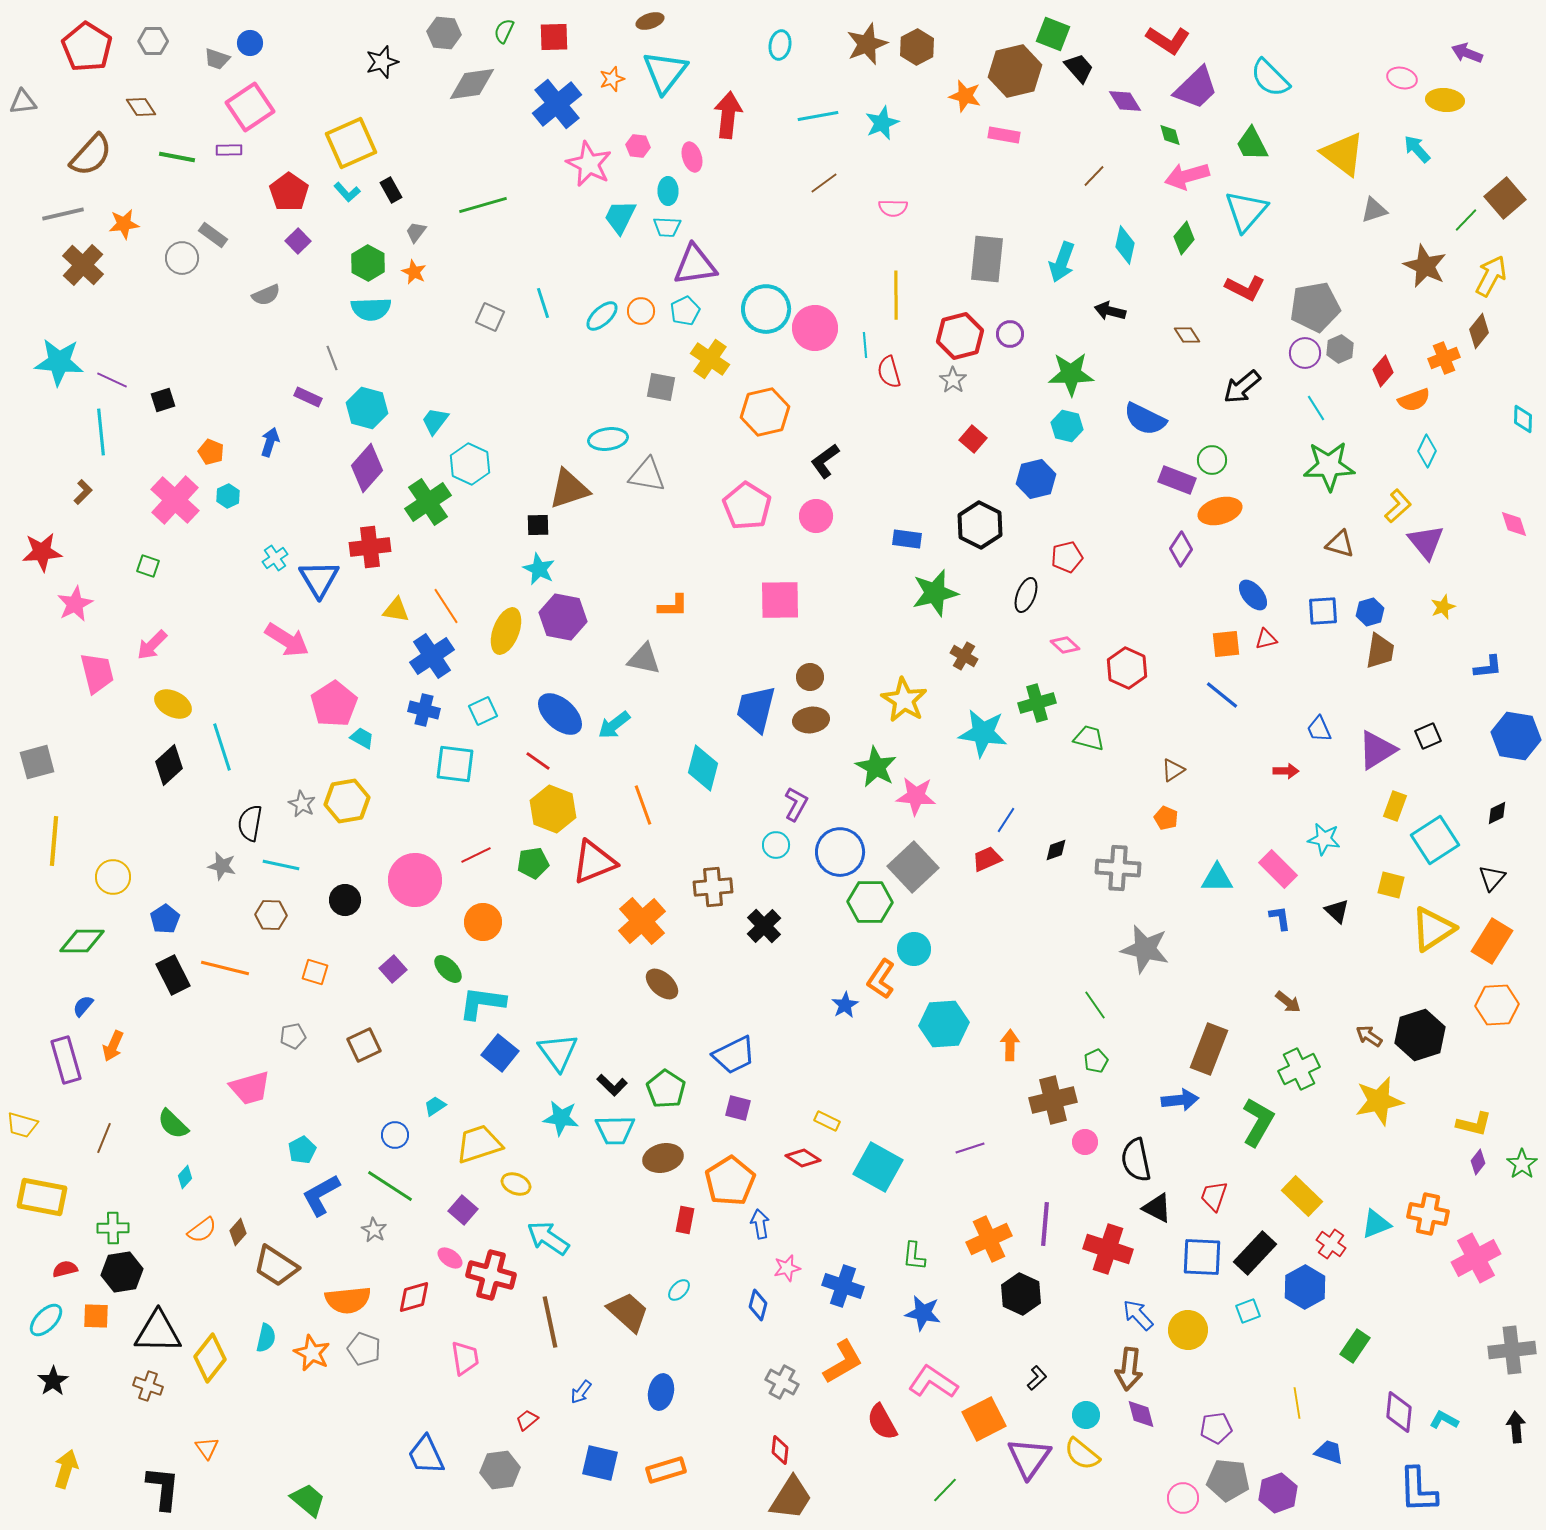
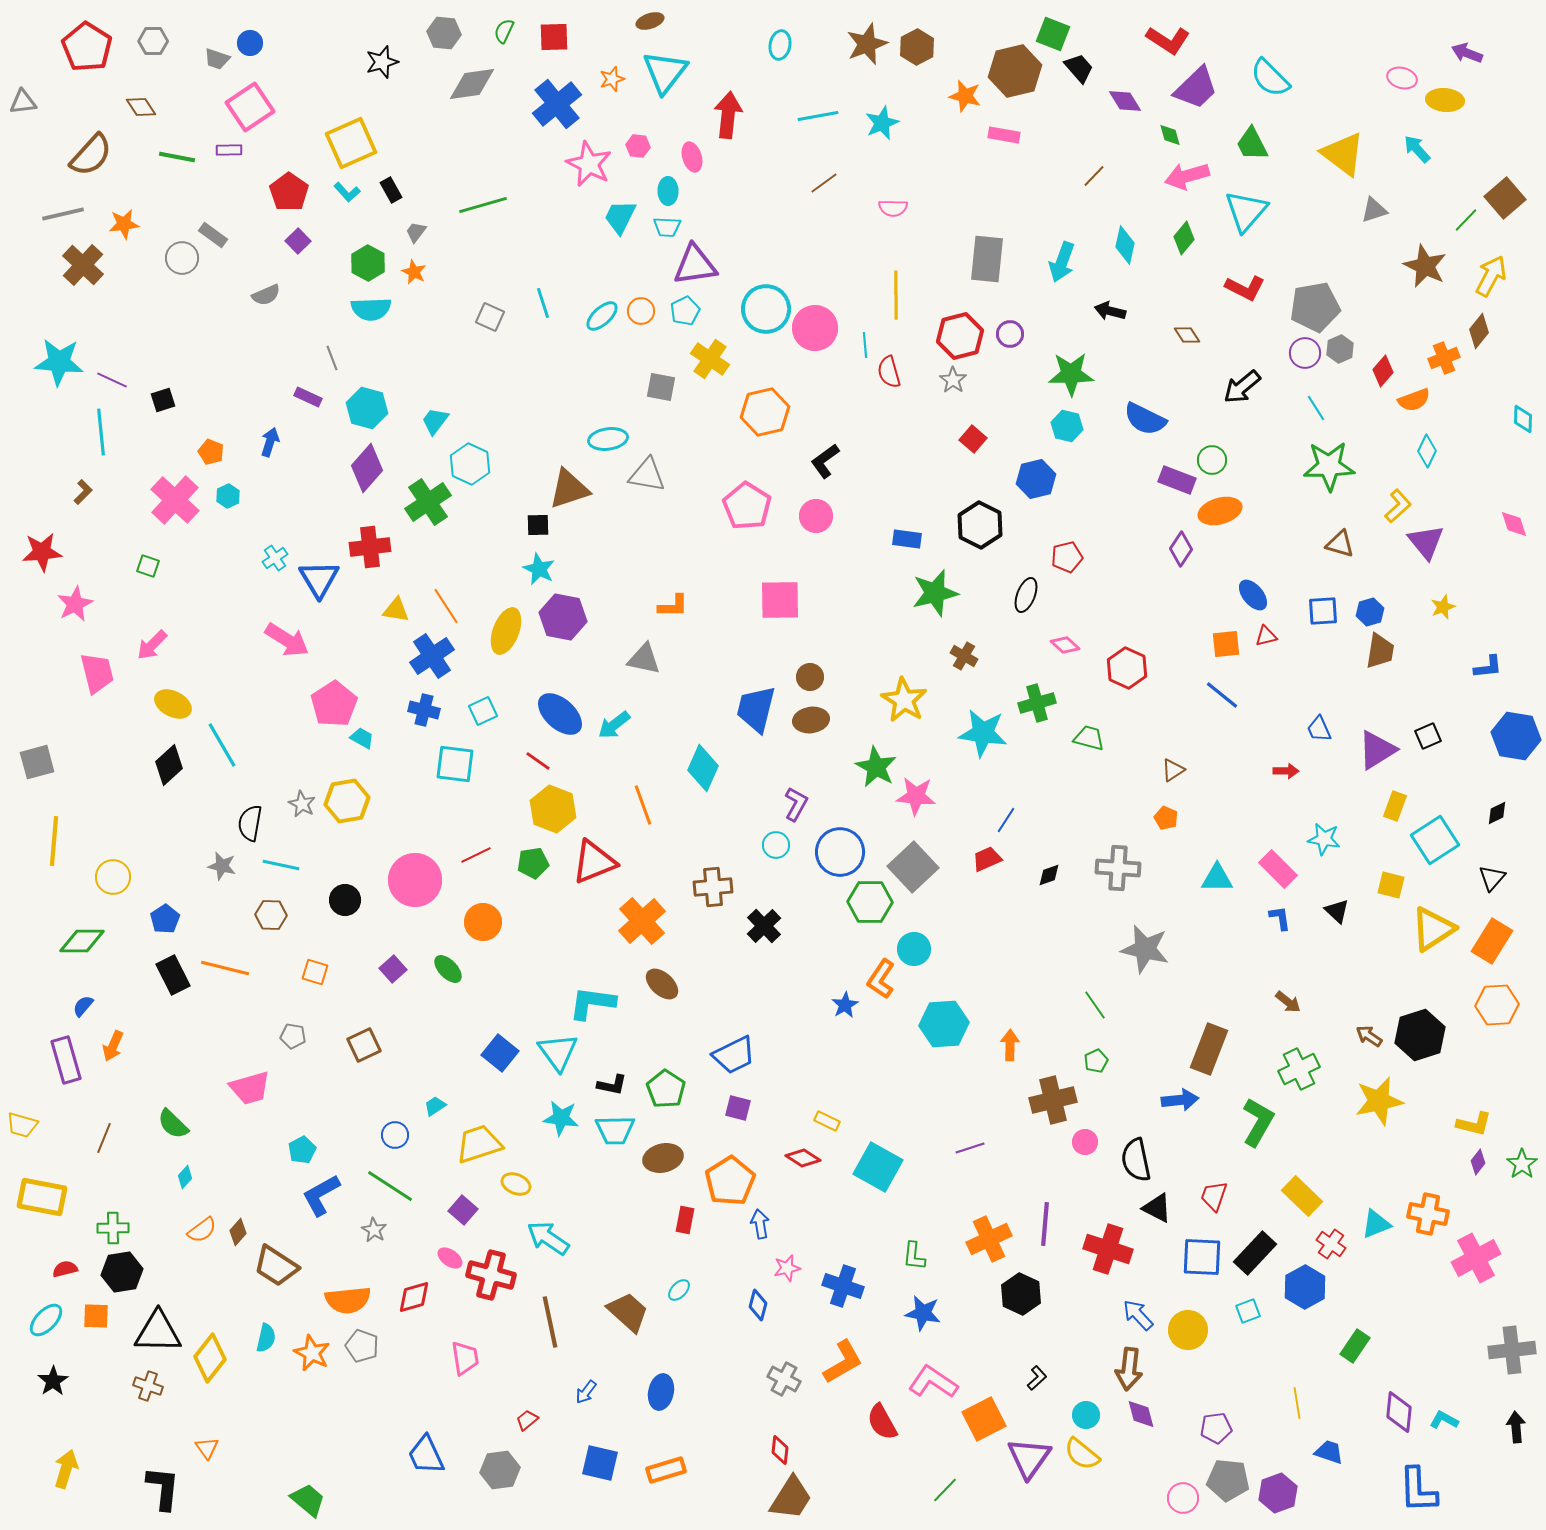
red triangle at (1266, 639): moved 3 px up
cyan line at (222, 747): moved 2 px up; rotated 12 degrees counterclockwise
cyan diamond at (703, 768): rotated 9 degrees clockwise
black diamond at (1056, 850): moved 7 px left, 25 px down
cyan L-shape at (482, 1003): moved 110 px right
gray pentagon at (293, 1036): rotated 20 degrees clockwise
black L-shape at (612, 1085): rotated 32 degrees counterclockwise
gray pentagon at (364, 1349): moved 2 px left, 3 px up
gray cross at (782, 1382): moved 2 px right, 3 px up
blue arrow at (581, 1392): moved 5 px right
